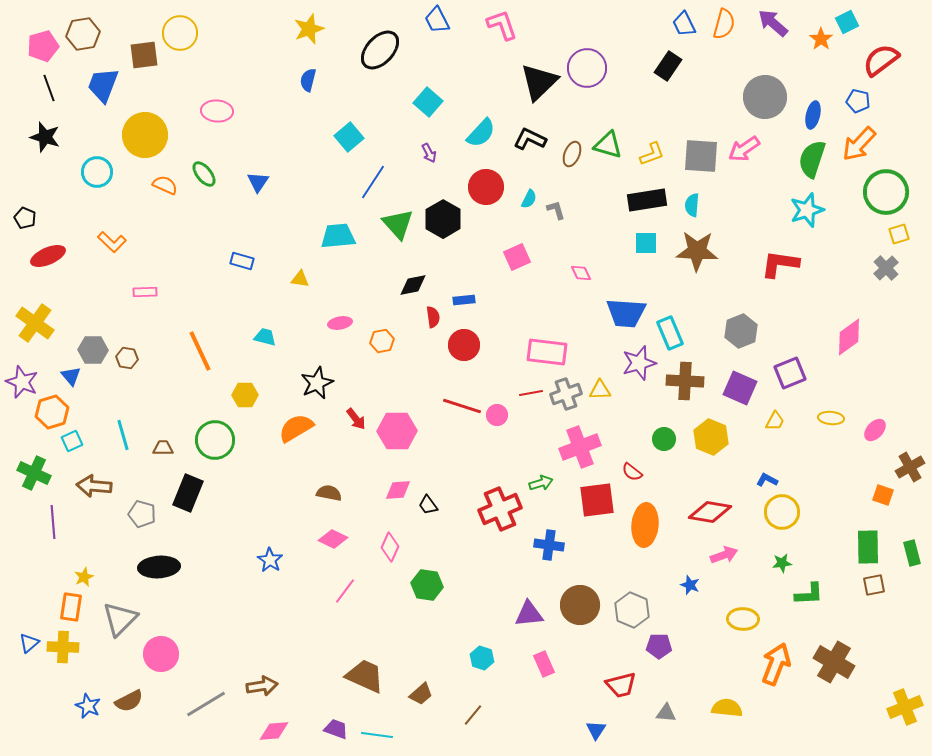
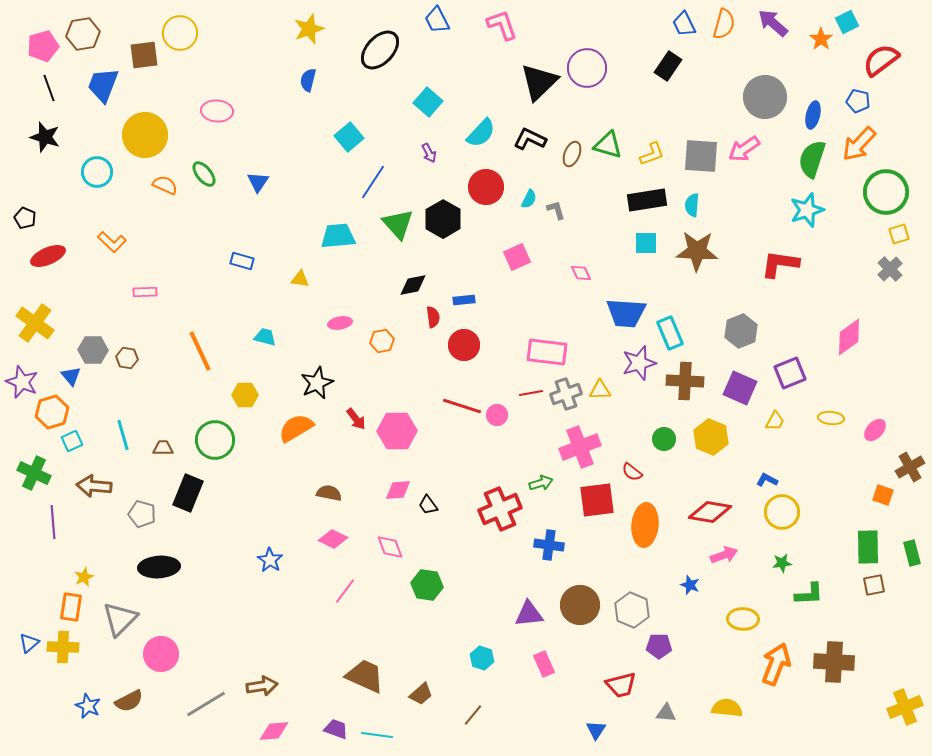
gray cross at (886, 268): moved 4 px right, 1 px down
pink diamond at (390, 547): rotated 44 degrees counterclockwise
brown cross at (834, 662): rotated 27 degrees counterclockwise
